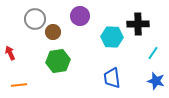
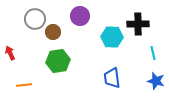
cyan line: rotated 48 degrees counterclockwise
orange line: moved 5 px right
